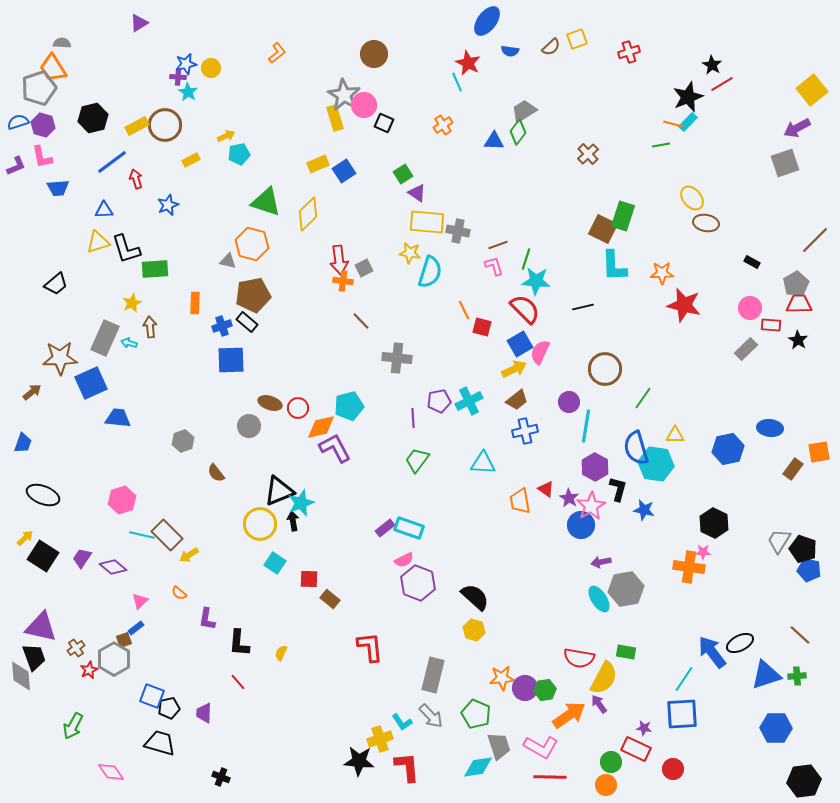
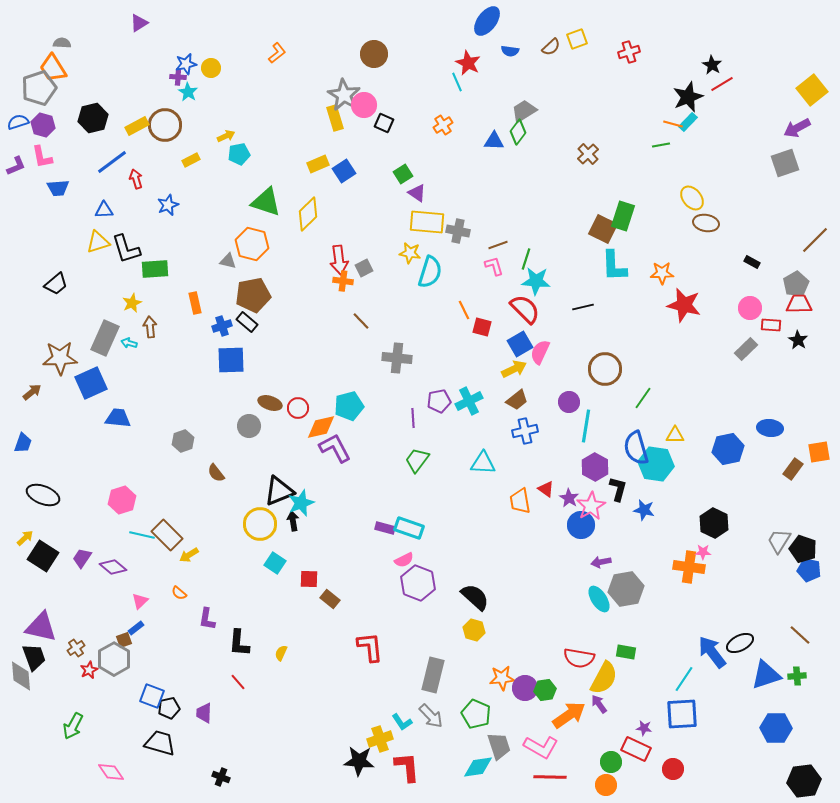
orange rectangle at (195, 303): rotated 15 degrees counterclockwise
purple rectangle at (385, 528): rotated 54 degrees clockwise
